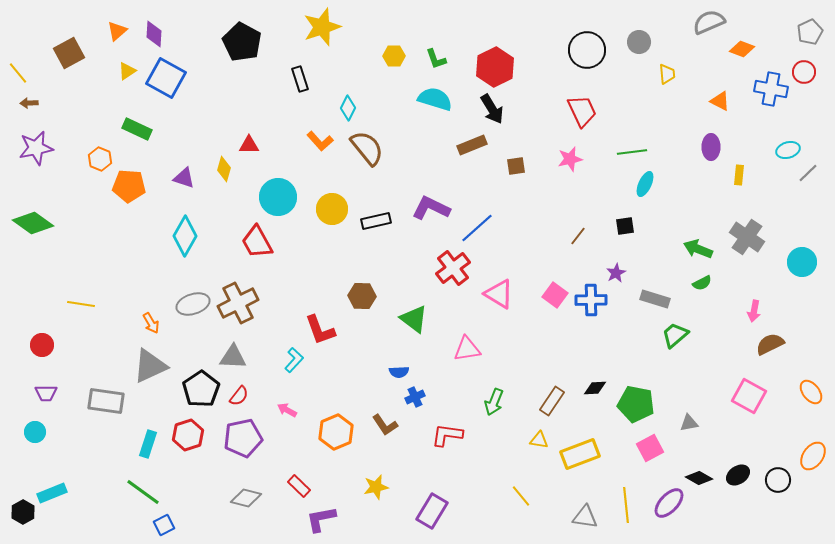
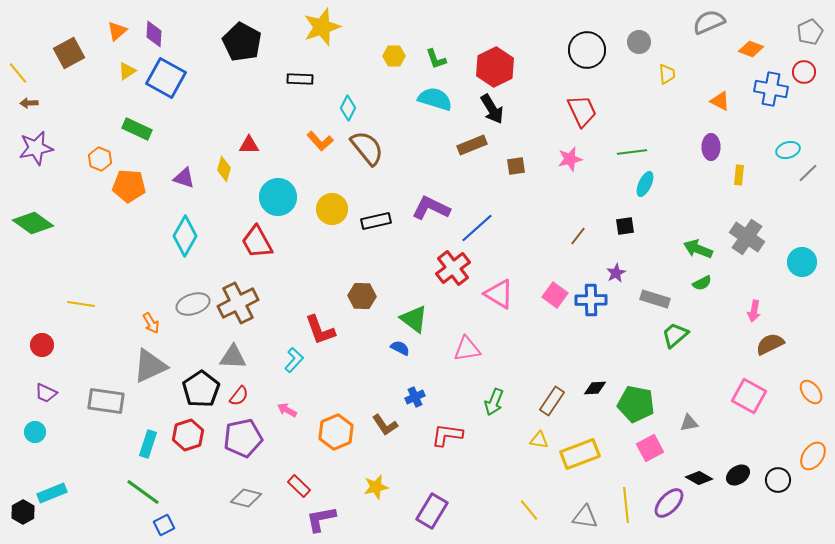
orange diamond at (742, 49): moved 9 px right
black rectangle at (300, 79): rotated 70 degrees counterclockwise
blue semicircle at (399, 372): moved 1 px right, 24 px up; rotated 150 degrees counterclockwise
purple trapezoid at (46, 393): rotated 25 degrees clockwise
yellow line at (521, 496): moved 8 px right, 14 px down
